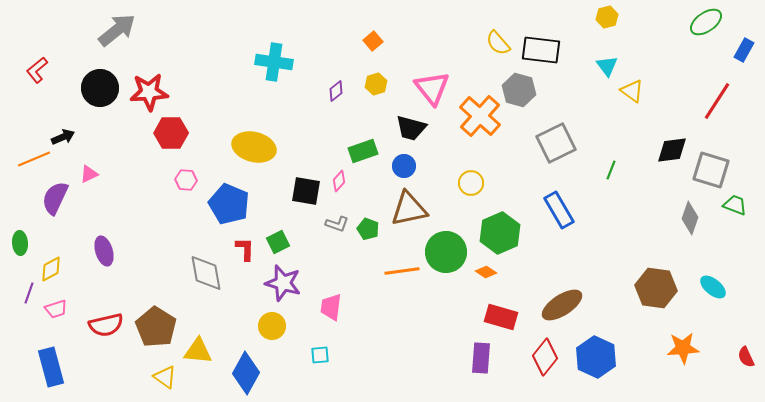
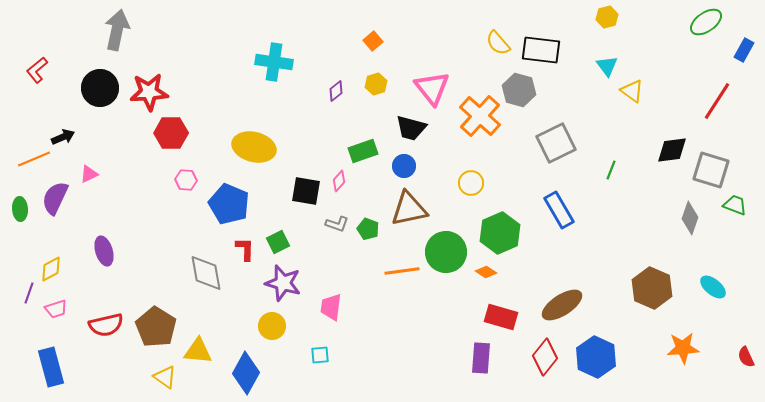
gray arrow at (117, 30): rotated 39 degrees counterclockwise
green ellipse at (20, 243): moved 34 px up
brown hexagon at (656, 288): moved 4 px left; rotated 15 degrees clockwise
